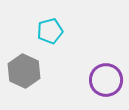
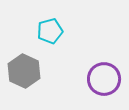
purple circle: moved 2 px left, 1 px up
